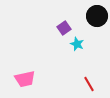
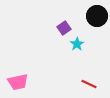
cyan star: rotated 16 degrees clockwise
pink trapezoid: moved 7 px left, 3 px down
red line: rotated 35 degrees counterclockwise
